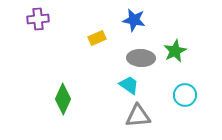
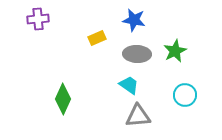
gray ellipse: moved 4 px left, 4 px up
